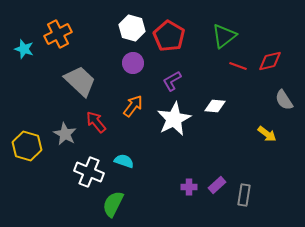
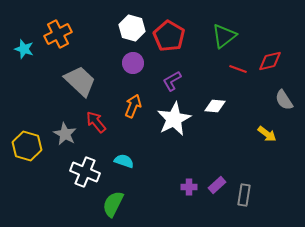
red line: moved 3 px down
orange arrow: rotated 15 degrees counterclockwise
white cross: moved 4 px left
